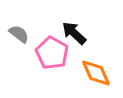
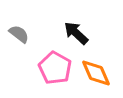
black arrow: moved 2 px right
pink pentagon: moved 3 px right, 15 px down
